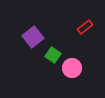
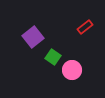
green square: moved 2 px down
pink circle: moved 2 px down
